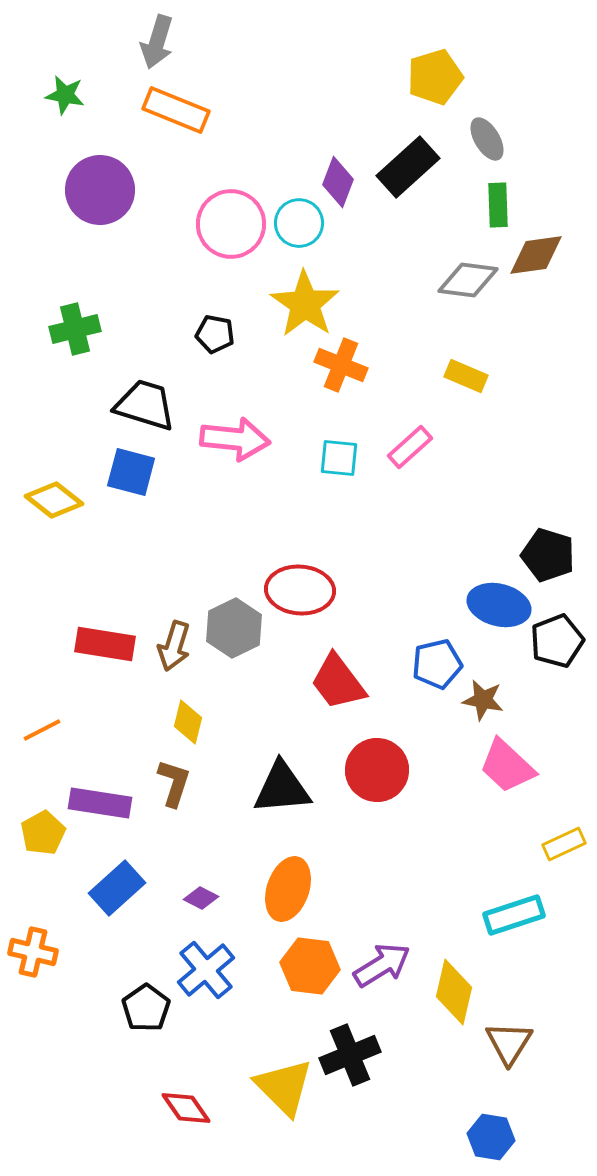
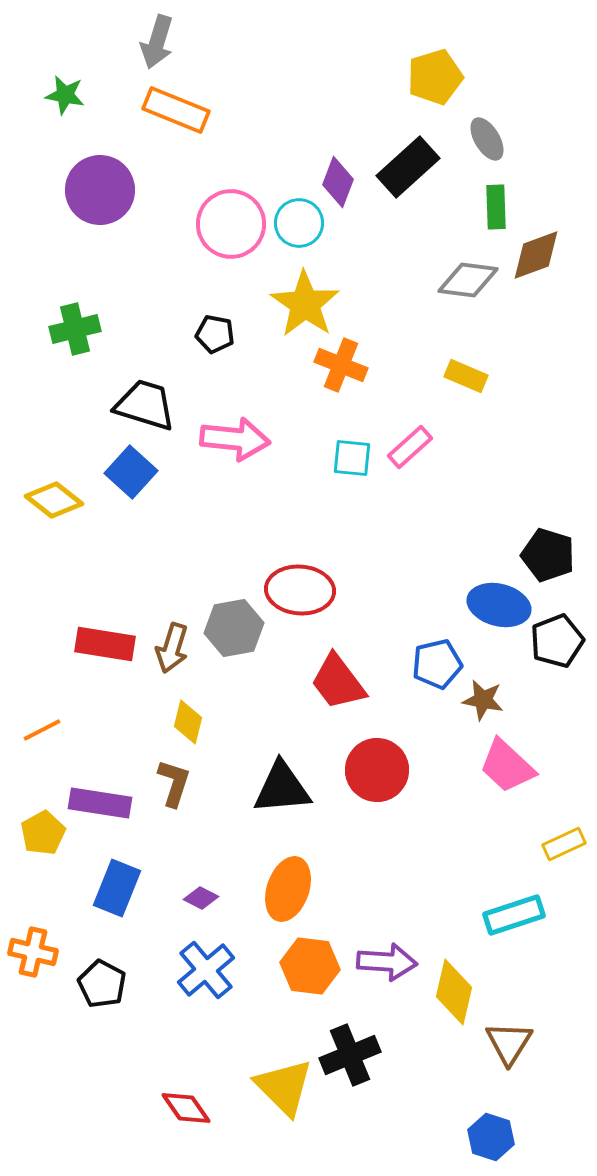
green rectangle at (498, 205): moved 2 px left, 2 px down
brown diamond at (536, 255): rotated 12 degrees counterclockwise
cyan square at (339, 458): moved 13 px right
blue square at (131, 472): rotated 27 degrees clockwise
gray hexagon at (234, 628): rotated 16 degrees clockwise
brown arrow at (174, 646): moved 2 px left, 2 px down
blue rectangle at (117, 888): rotated 26 degrees counterclockwise
purple arrow at (382, 965): moved 5 px right, 3 px up; rotated 36 degrees clockwise
black pentagon at (146, 1008): moved 44 px left, 24 px up; rotated 9 degrees counterclockwise
blue hexagon at (491, 1137): rotated 9 degrees clockwise
